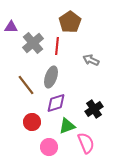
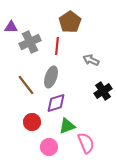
gray cross: moved 3 px left, 1 px up; rotated 15 degrees clockwise
black cross: moved 9 px right, 18 px up
